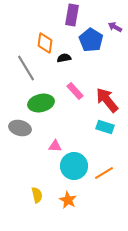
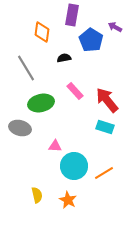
orange diamond: moved 3 px left, 11 px up
